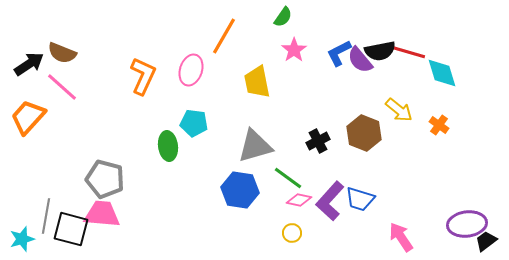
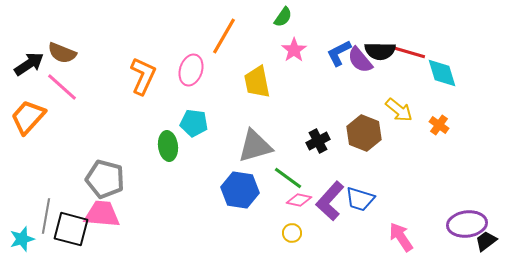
black semicircle: rotated 12 degrees clockwise
